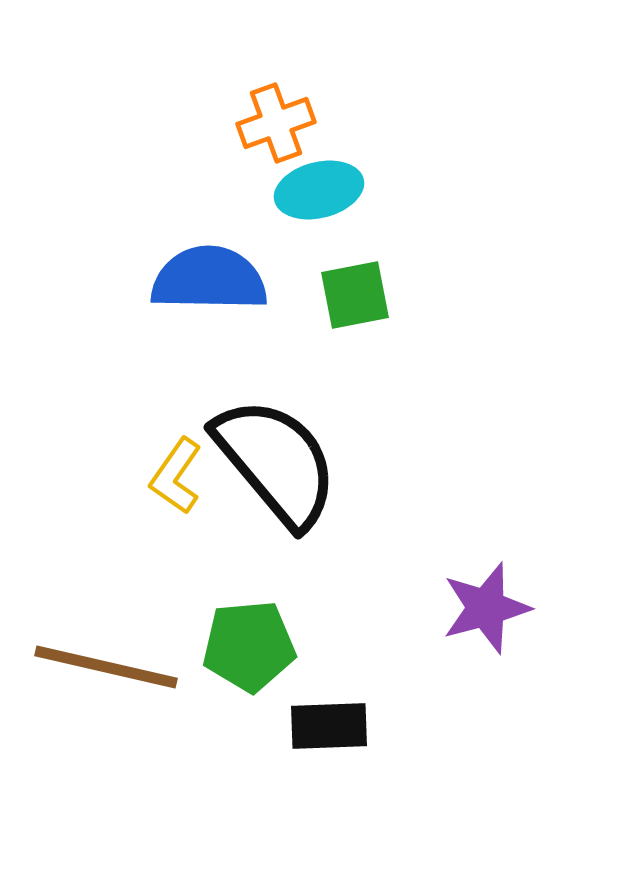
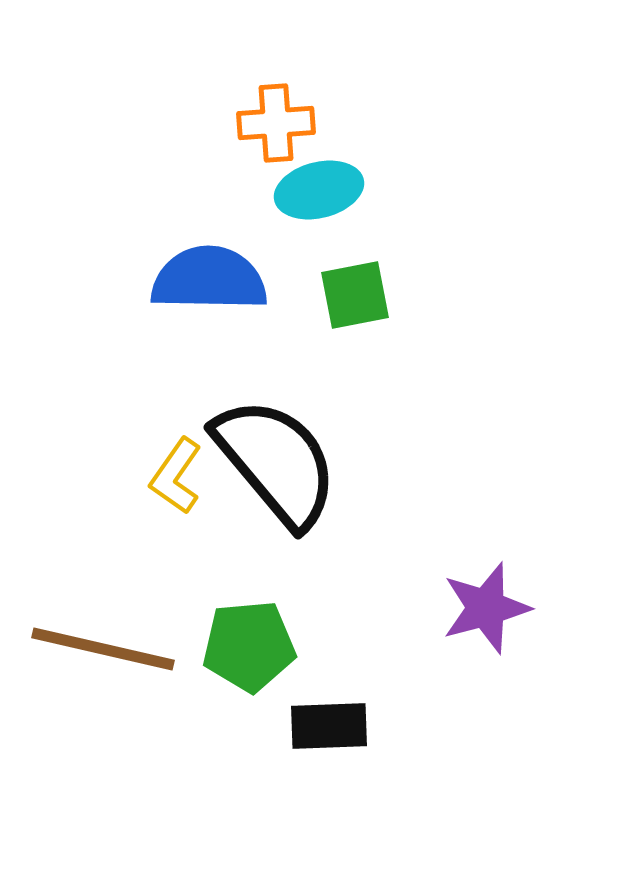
orange cross: rotated 16 degrees clockwise
brown line: moved 3 px left, 18 px up
